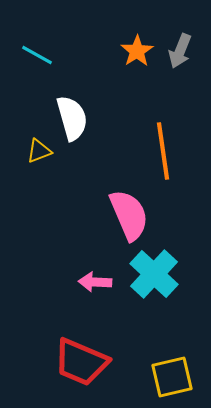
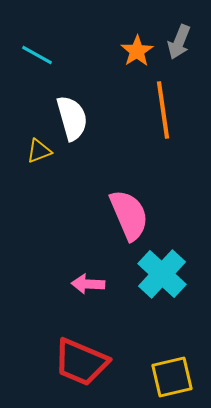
gray arrow: moved 1 px left, 9 px up
orange line: moved 41 px up
cyan cross: moved 8 px right
pink arrow: moved 7 px left, 2 px down
